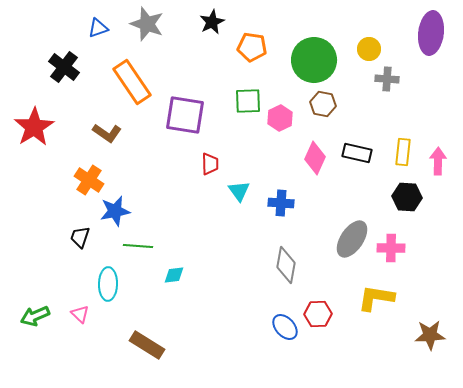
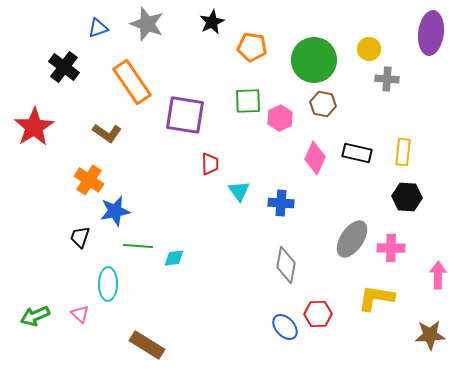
pink arrow: moved 114 px down
cyan diamond: moved 17 px up
